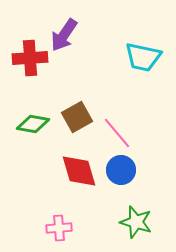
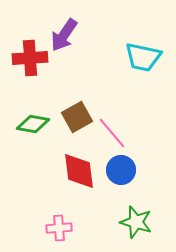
pink line: moved 5 px left
red diamond: rotated 9 degrees clockwise
